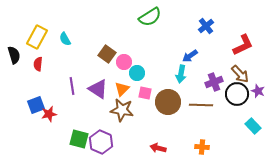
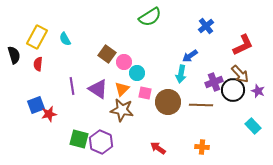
black circle: moved 4 px left, 4 px up
red arrow: rotated 21 degrees clockwise
